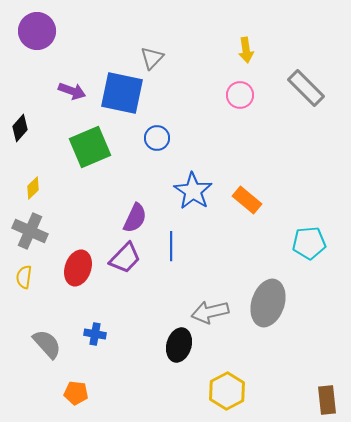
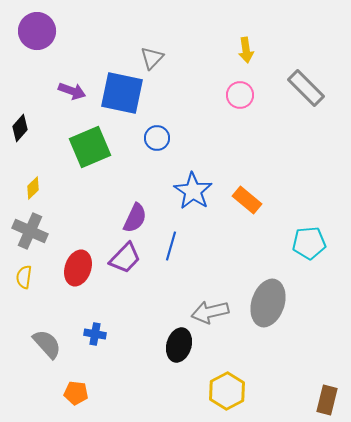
blue line: rotated 16 degrees clockwise
brown rectangle: rotated 20 degrees clockwise
